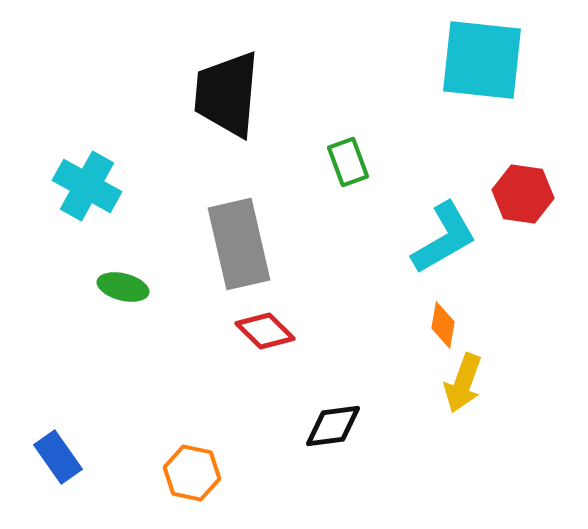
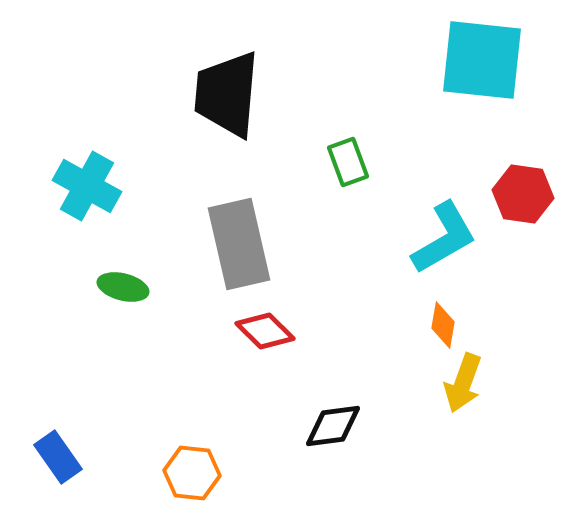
orange hexagon: rotated 6 degrees counterclockwise
